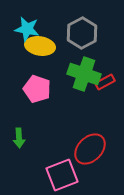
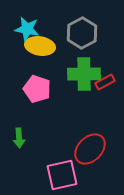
green cross: rotated 20 degrees counterclockwise
pink square: rotated 8 degrees clockwise
